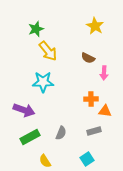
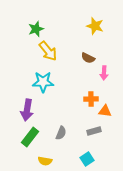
yellow star: rotated 12 degrees counterclockwise
purple arrow: moved 3 px right; rotated 80 degrees clockwise
green rectangle: rotated 24 degrees counterclockwise
yellow semicircle: rotated 48 degrees counterclockwise
